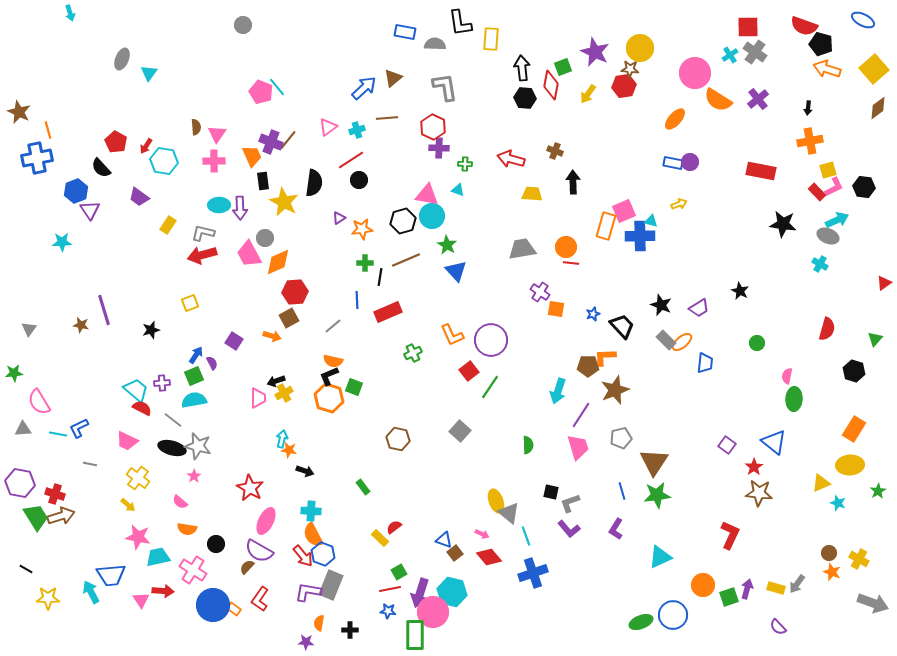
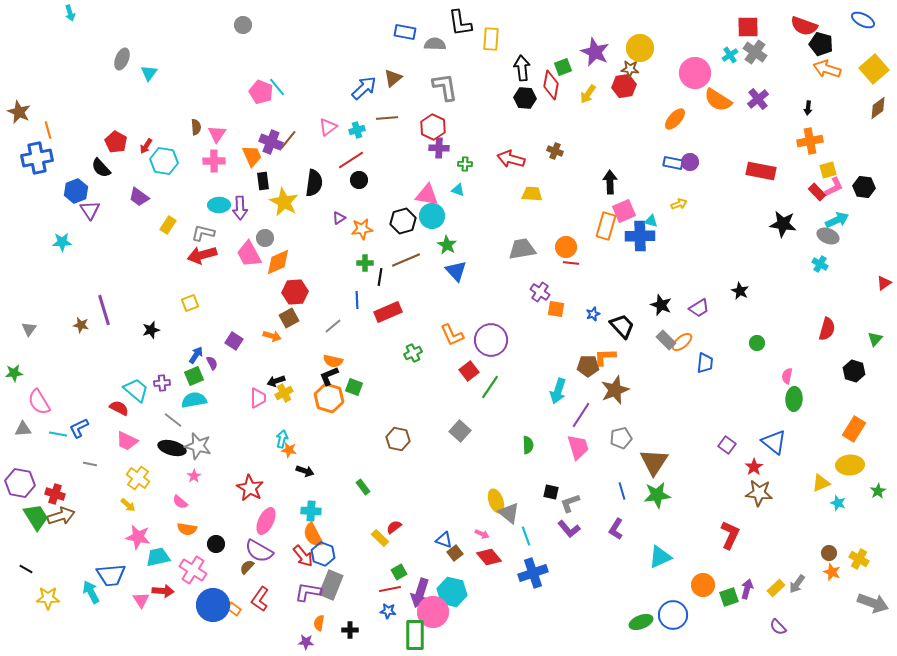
black arrow at (573, 182): moved 37 px right
red semicircle at (142, 408): moved 23 px left
yellow rectangle at (776, 588): rotated 60 degrees counterclockwise
